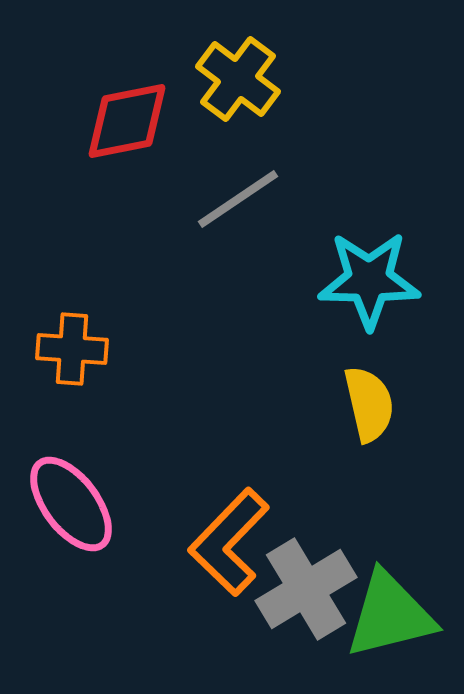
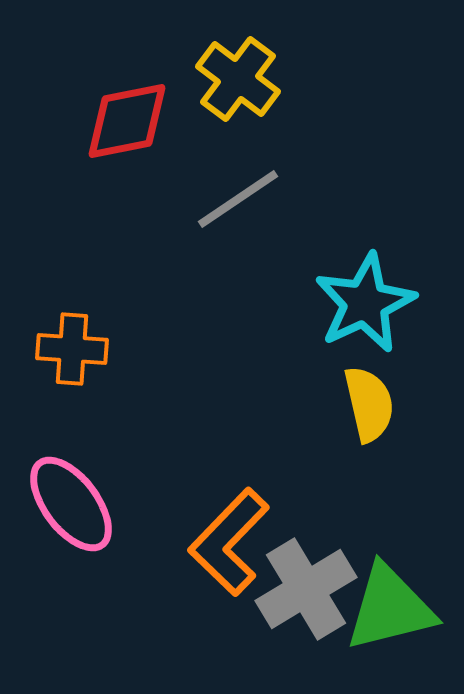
cyan star: moved 4 px left, 23 px down; rotated 26 degrees counterclockwise
green triangle: moved 7 px up
